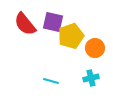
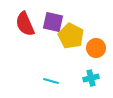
red semicircle: rotated 15 degrees clockwise
yellow pentagon: rotated 25 degrees counterclockwise
orange circle: moved 1 px right
